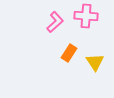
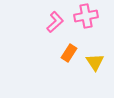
pink cross: rotated 15 degrees counterclockwise
